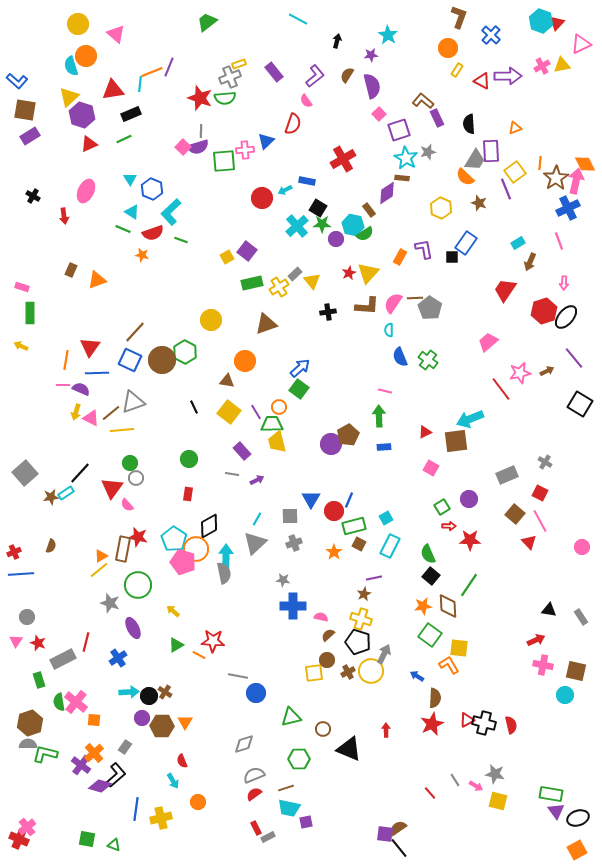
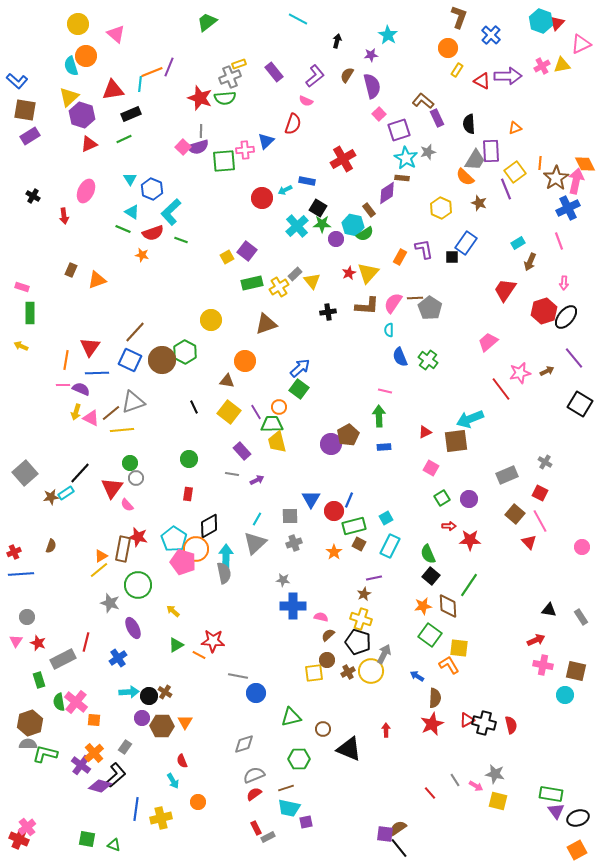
pink semicircle at (306, 101): rotated 32 degrees counterclockwise
green square at (442, 507): moved 9 px up
